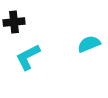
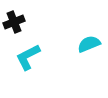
black cross: rotated 15 degrees counterclockwise
